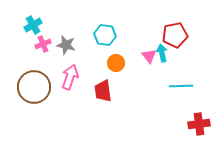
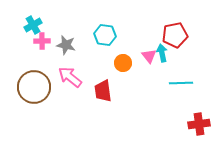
pink cross: moved 1 px left, 3 px up; rotated 21 degrees clockwise
orange circle: moved 7 px right
pink arrow: rotated 70 degrees counterclockwise
cyan line: moved 3 px up
